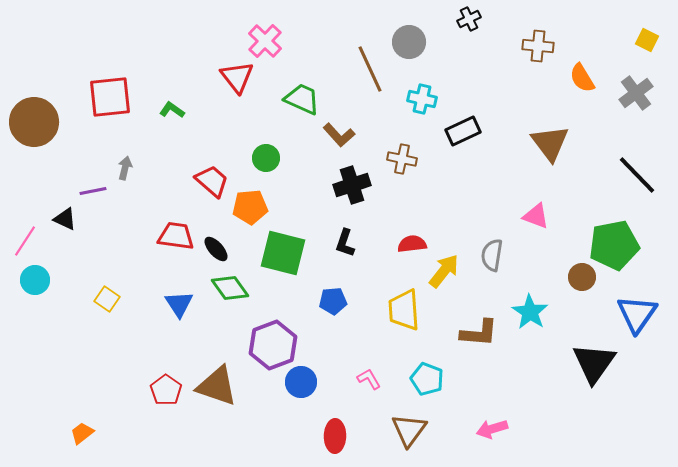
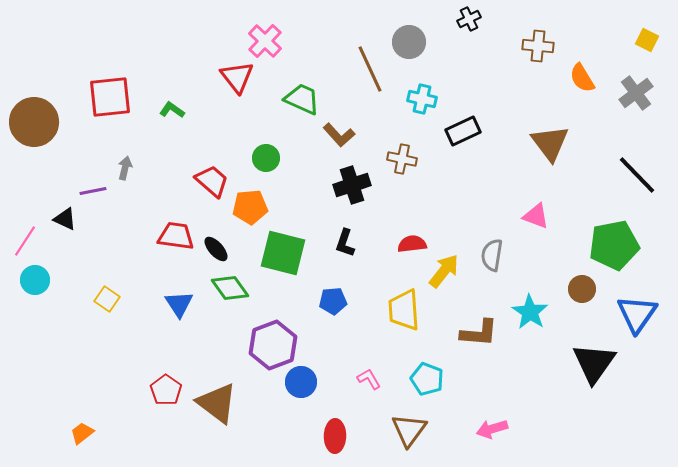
brown circle at (582, 277): moved 12 px down
brown triangle at (217, 386): moved 17 px down; rotated 18 degrees clockwise
